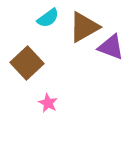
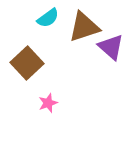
brown triangle: rotated 12 degrees clockwise
purple triangle: rotated 20 degrees clockwise
pink star: rotated 24 degrees clockwise
